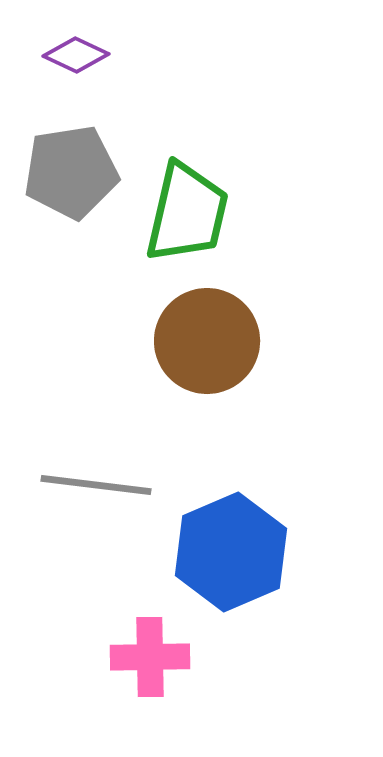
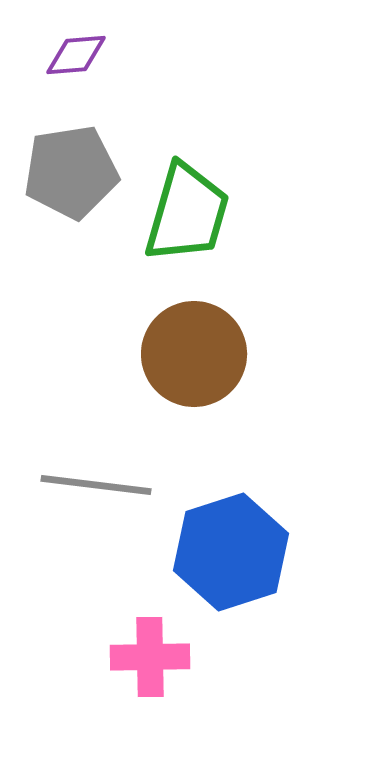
purple diamond: rotated 30 degrees counterclockwise
green trapezoid: rotated 3 degrees clockwise
brown circle: moved 13 px left, 13 px down
blue hexagon: rotated 5 degrees clockwise
